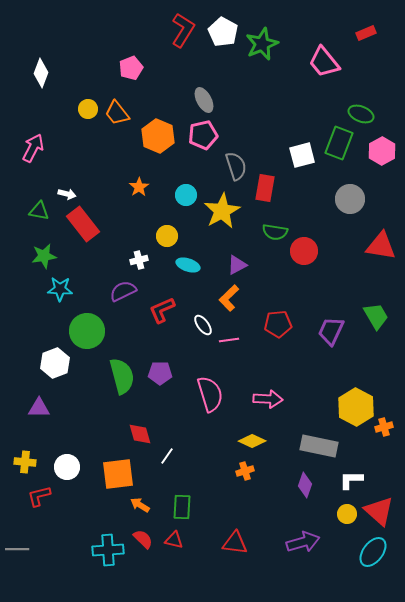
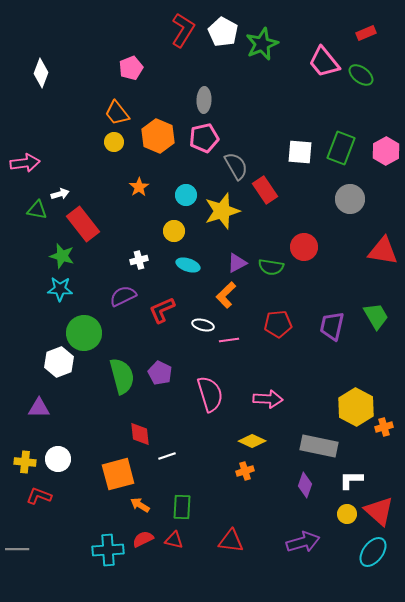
gray ellipse at (204, 100): rotated 30 degrees clockwise
yellow circle at (88, 109): moved 26 px right, 33 px down
green ellipse at (361, 114): moved 39 px up; rotated 15 degrees clockwise
pink pentagon at (203, 135): moved 1 px right, 3 px down
green rectangle at (339, 143): moved 2 px right, 5 px down
pink arrow at (33, 148): moved 8 px left, 15 px down; rotated 56 degrees clockwise
pink hexagon at (382, 151): moved 4 px right
white square at (302, 155): moved 2 px left, 3 px up; rotated 20 degrees clockwise
gray semicircle at (236, 166): rotated 12 degrees counterclockwise
red rectangle at (265, 188): moved 2 px down; rotated 44 degrees counterclockwise
white arrow at (67, 194): moved 7 px left; rotated 30 degrees counterclockwise
green triangle at (39, 211): moved 2 px left, 1 px up
yellow star at (222, 211): rotated 12 degrees clockwise
green semicircle at (275, 232): moved 4 px left, 35 px down
yellow circle at (167, 236): moved 7 px right, 5 px up
red triangle at (381, 246): moved 2 px right, 5 px down
red circle at (304, 251): moved 4 px up
green star at (44, 256): moved 18 px right; rotated 25 degrees clockwise
purple triangle at (237, 265): moved 2 px up
purple semicircle at (123, 291): moved 5 px down
orange L-shape at (229, 298): moved 3 px left, 3 px up
white ellipse at (203, 325): rotated 40 degrees counterclockwise
green circle at (87, 331): moved 3 px left, 2 px down
purple trapezoid at (331, 331): moved 1 px right, 5 px up; rotated 12 degrees counterclockwise
white hexagon at (55, 363): moved 4 px right, 1 px up
purple pentagon at (160, 373): rotated 25 degrees clockwise
red diamond at (140, 434): rotated 10 degrees clockwise
white line at (167, 456): rotated 36 degrees clockwise
white circle at (67, 467): moved 9 px left, 8 px up
orange square at (118, 474): rotated 8 degrees counterclockwise
red L-shape at (39, 496): rotated 35 degrees clockwise
red semicircle at (143, 539): rotated 70 degrees counterclockwise
red triangle at (235, 543): moved 4 px left, 2 px up
